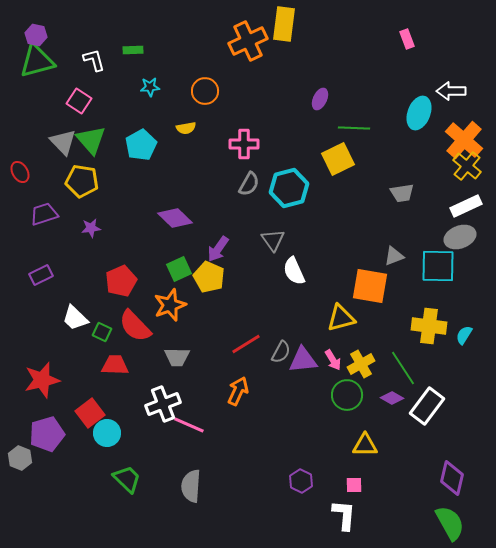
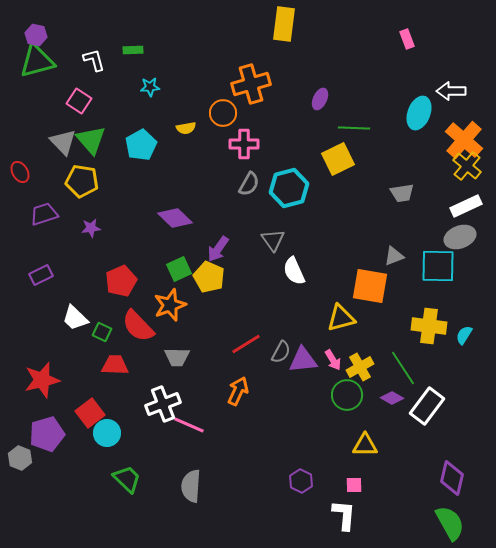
orange cross at (248, 41): moved 3 px right, 43 px down; rotated 9 degrees clockwise
orange circle at (205, 91): moved 18 px right, 22 px down
red semicircle at (135, 326): moved 3 px right
yellow cross at (361, 364): moved 1 px left, 3 px down
